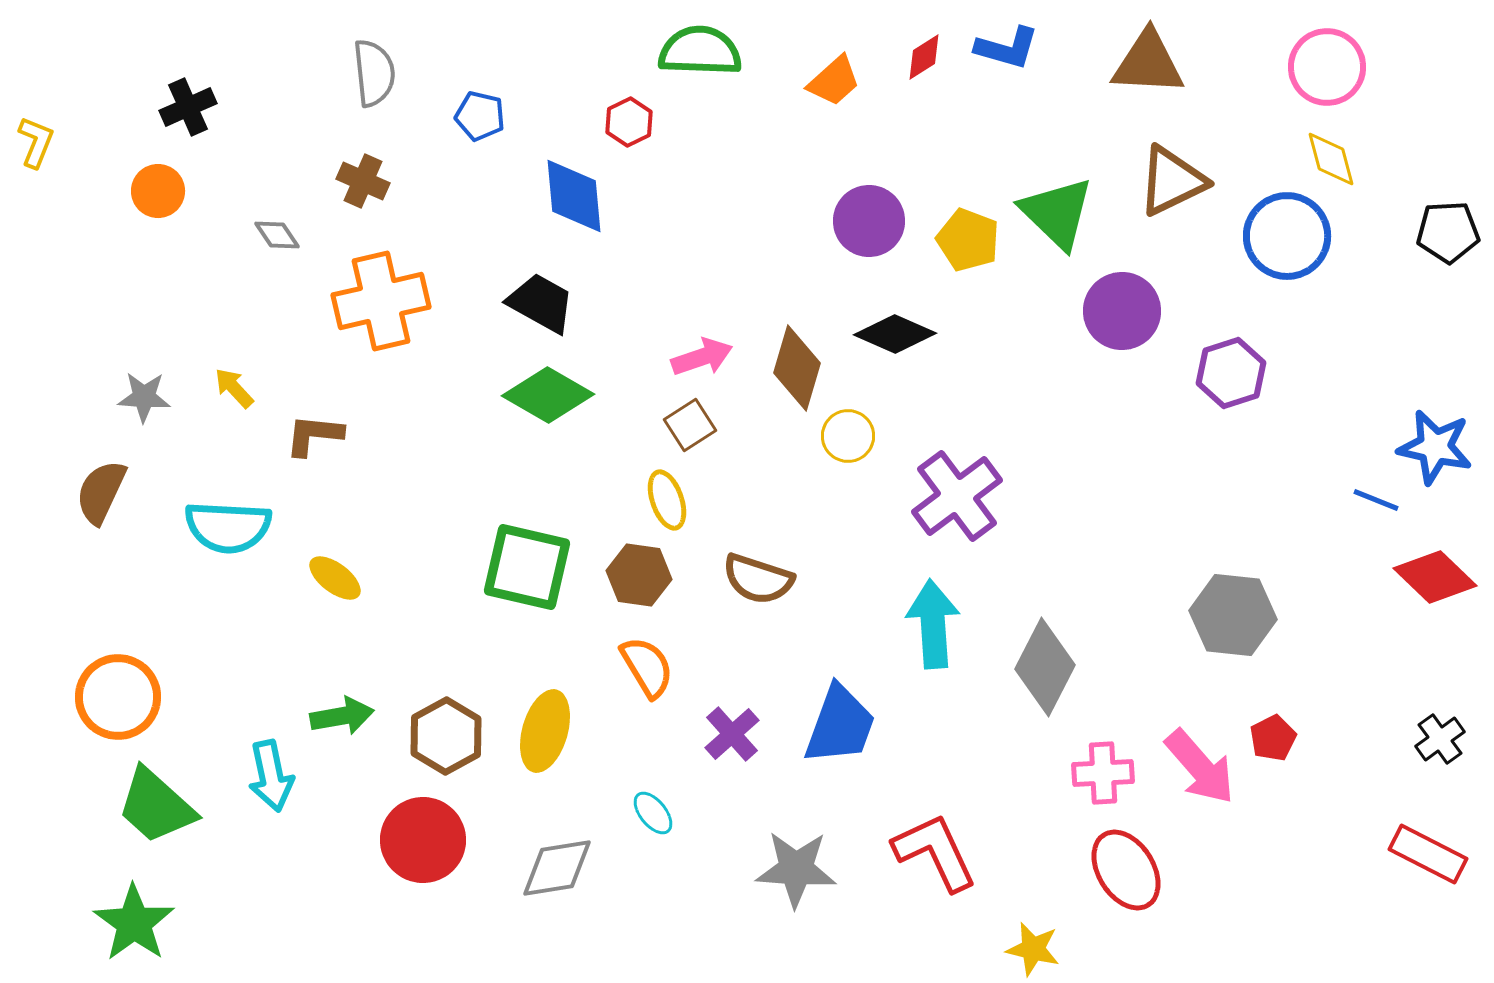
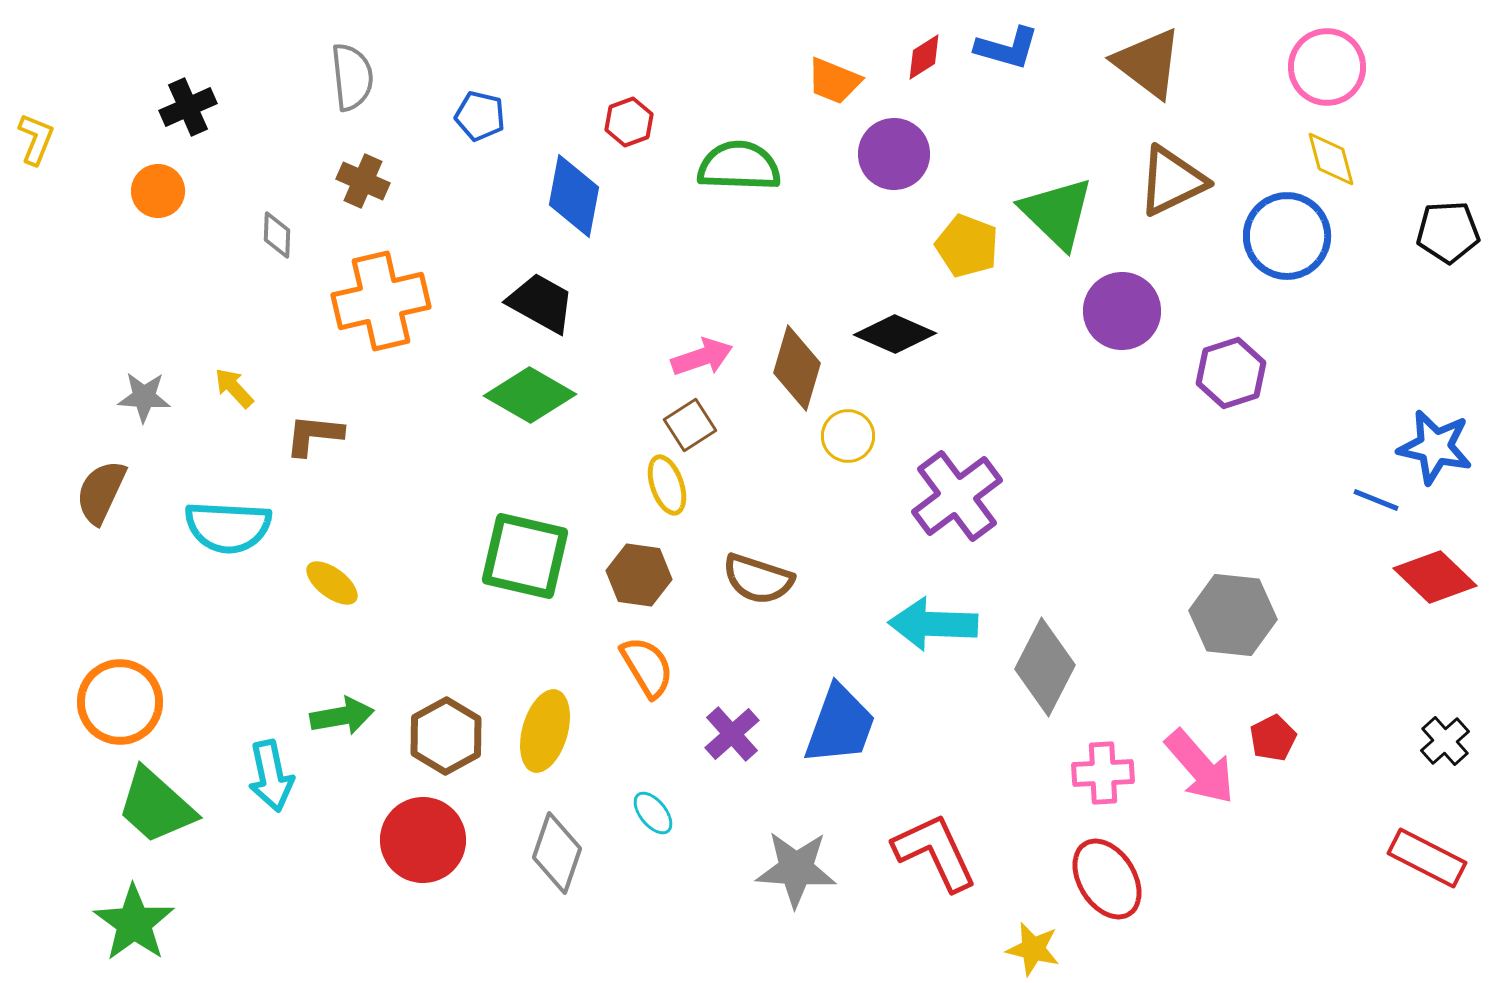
green semicircle at (700, 51): moved 39 px right, 115 px down
brown triangle at (1148, 63): rotated 34 degrees clockwise
gray semicircle at (374, 73): moved 22 px left, 4 px down
orange trapezoid at (834, 81): rotated 64 degrees clockwise
red hexagon at (629, 122): rotated 6 degrees clockwise
yellow L-shape at (36, 142): moved 3 px up
blue diamond at (574, 196): rotated 16 degrees clockwise
purple circle at (869, 221): moved 25 px right, 67 px up
gray diamond at (277, 235): rotated 36 degrees clockwise
yellow pentagon at (968, 240): moved 1 px left, 6 px down
green diamond at (548, 395): moved 18 px left
yellow ellipse at (667, 500): moved 15 px up
green square at (527, 567): moved 2 px left, 11 px up
yellow ellipse at (335, 578): moved 3 px left, 5 px down
cyan arrow at (933, 624): rotated 84 degrees counterclockwise
orange circle at (118, 697): moved 2 px right, 5 px down
black cross at (1440, 739): moved 5 px right, 2 px down; rotated 6 degrees counterclockwise
red rectangle at (1428, 854): moved 1 px left, 4 px down
gray diamond at (557, 868): moved 15 px up; rotated 62 degrees counterclockwise
red ellipse at (1126, 870): moved 19 px left, 9 px down
